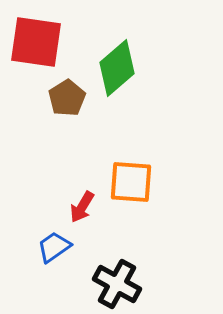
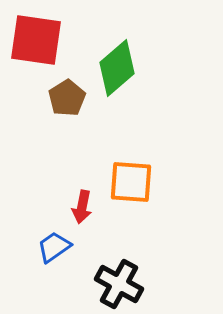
red square: moved 2 px up
red arrow: rotated 20 degrees counterclockwise
black cross: moved 2 px right
